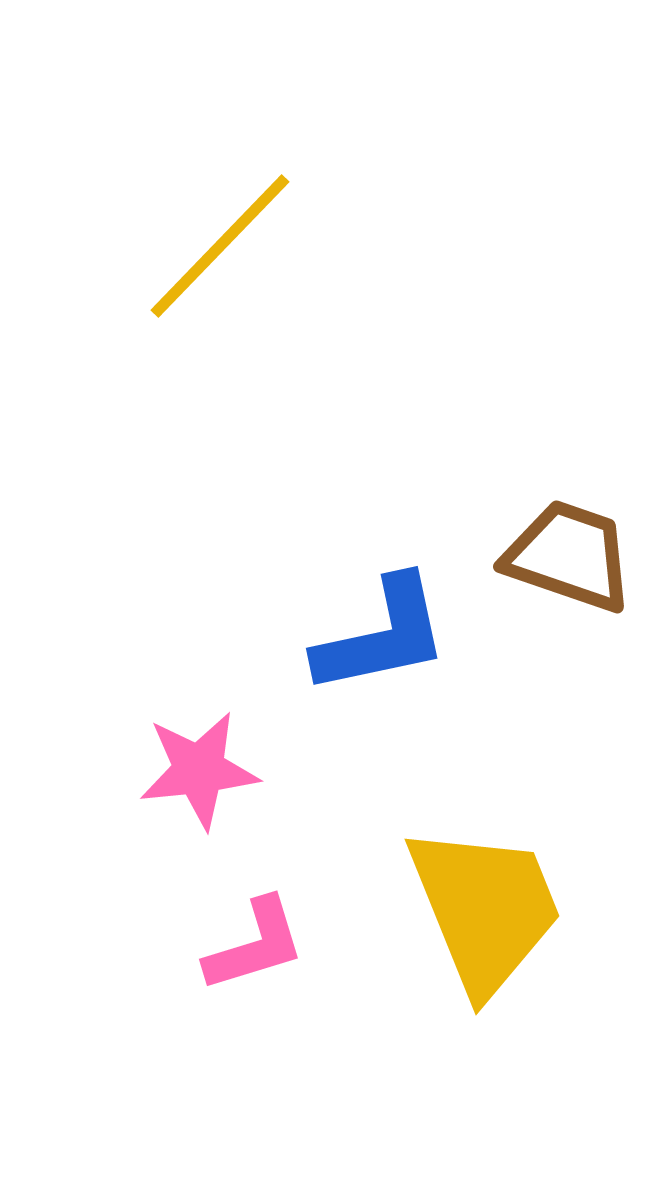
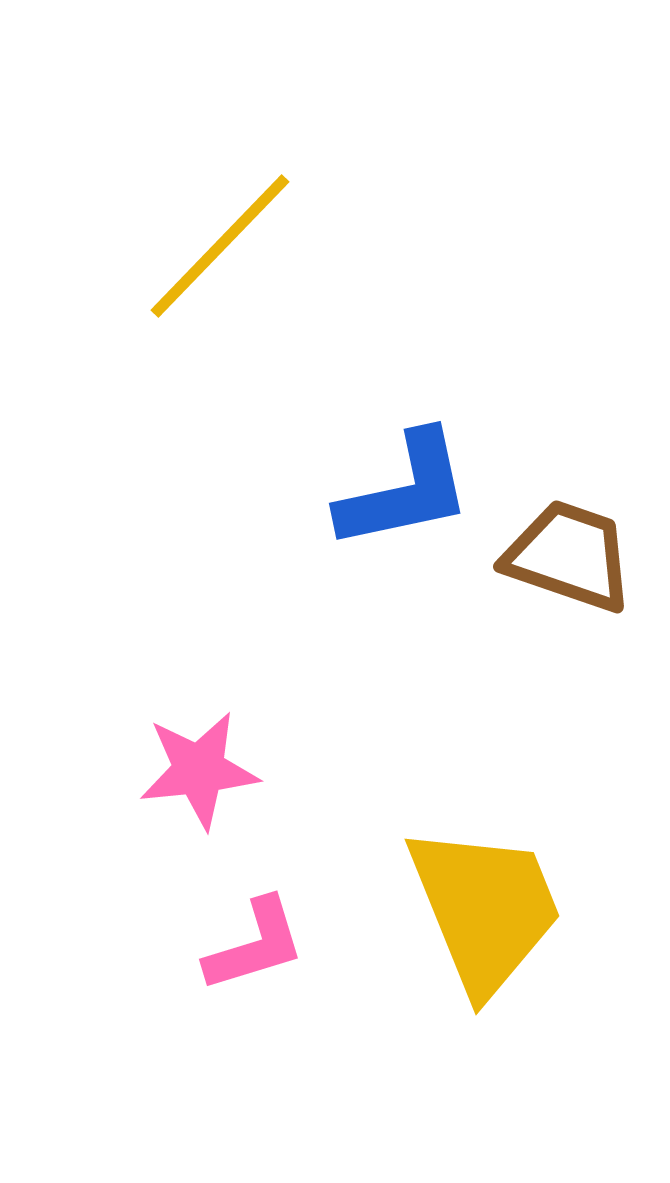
blue L-shape: moved 23 px right, 145 px up
